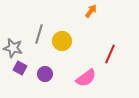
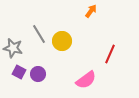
gray line: rotated 48 degrees counterclockwise
purple square: moved 1 px left, 4 px down
purple circle: moved 7 px left
pink semicircle: moved 2 px down
